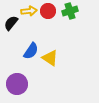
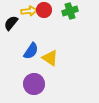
red circle: moved 4 px left, 1 px up
purple circle: moved 17 px right
